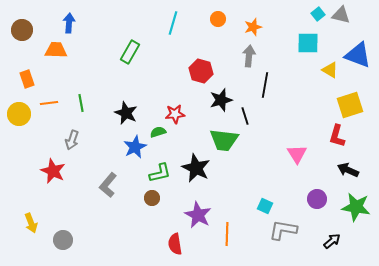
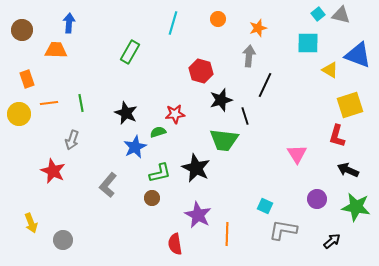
orange star at (253, 27): moved 5 px right, 1 px down
black line at (265, 85): rotated 15 degrees clockwise
